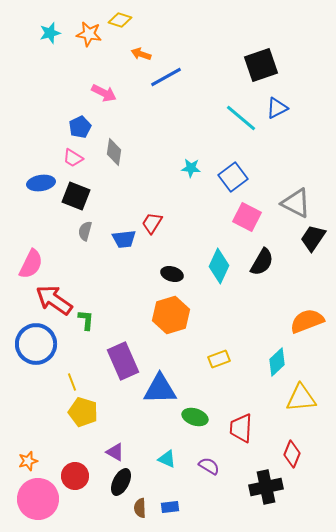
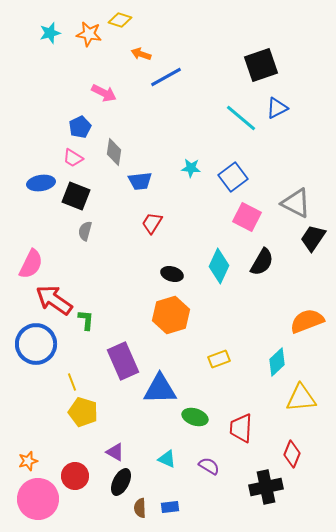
blue trapezoid at (124, 239): moved 16 px right, 58 px up
